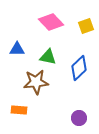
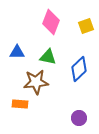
pink diamond: rotated 65 degrees clockwise
blue triangle: moved 3 px down
blue diamond: moved 1 px down
orange rectangle: moved 1 px right, 6 px up
